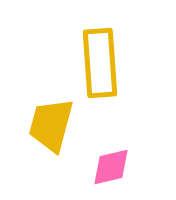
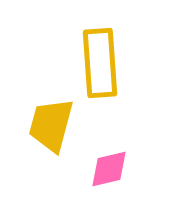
pink diamond: moved 2 px left, 2 px down
